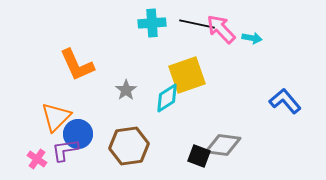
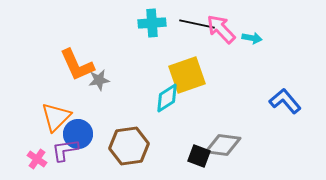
gray star: moved 27 px left, 10 px up; rotated 25 degrees clockwise
